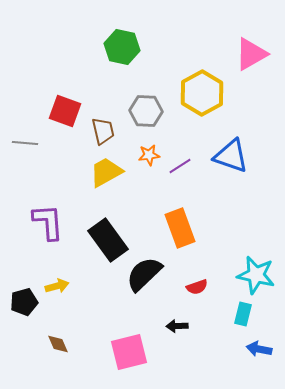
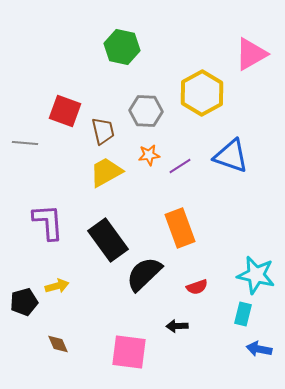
pink square: rotated 21 degrees clockwise
